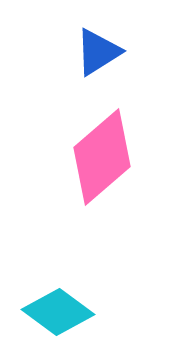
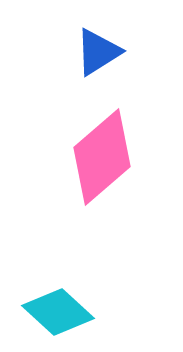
cyan diamond: rotated 6 degrees clockwise
